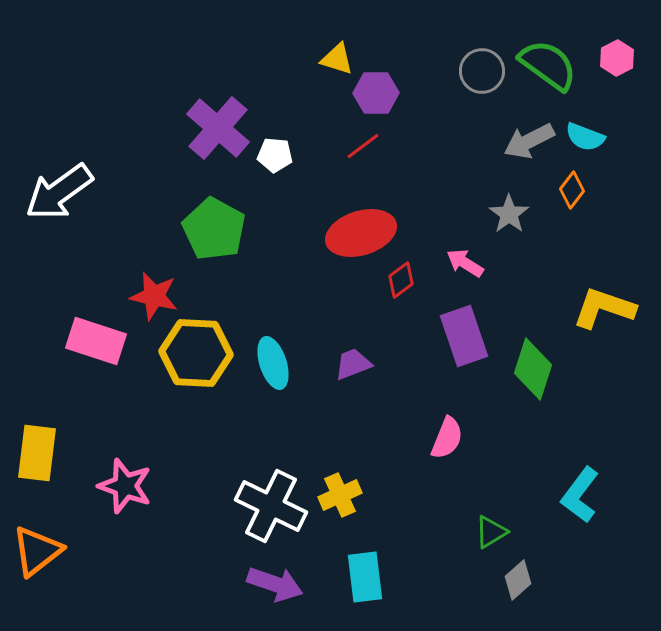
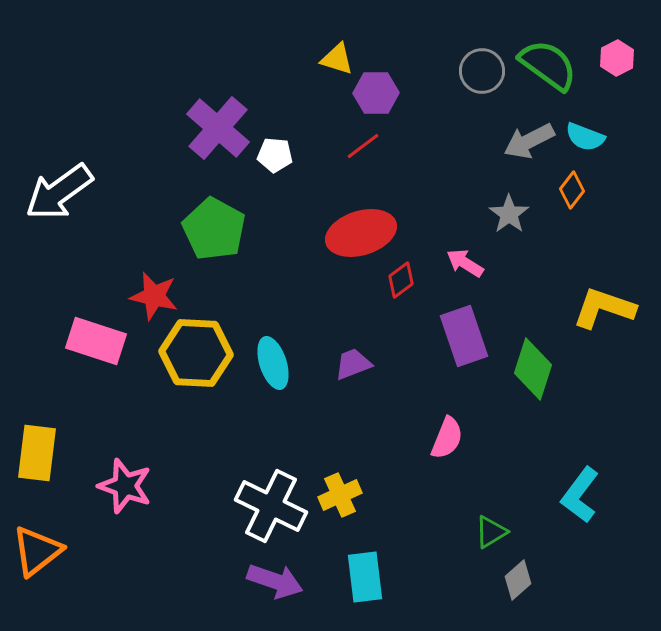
purple arrow: moved 3 px up
